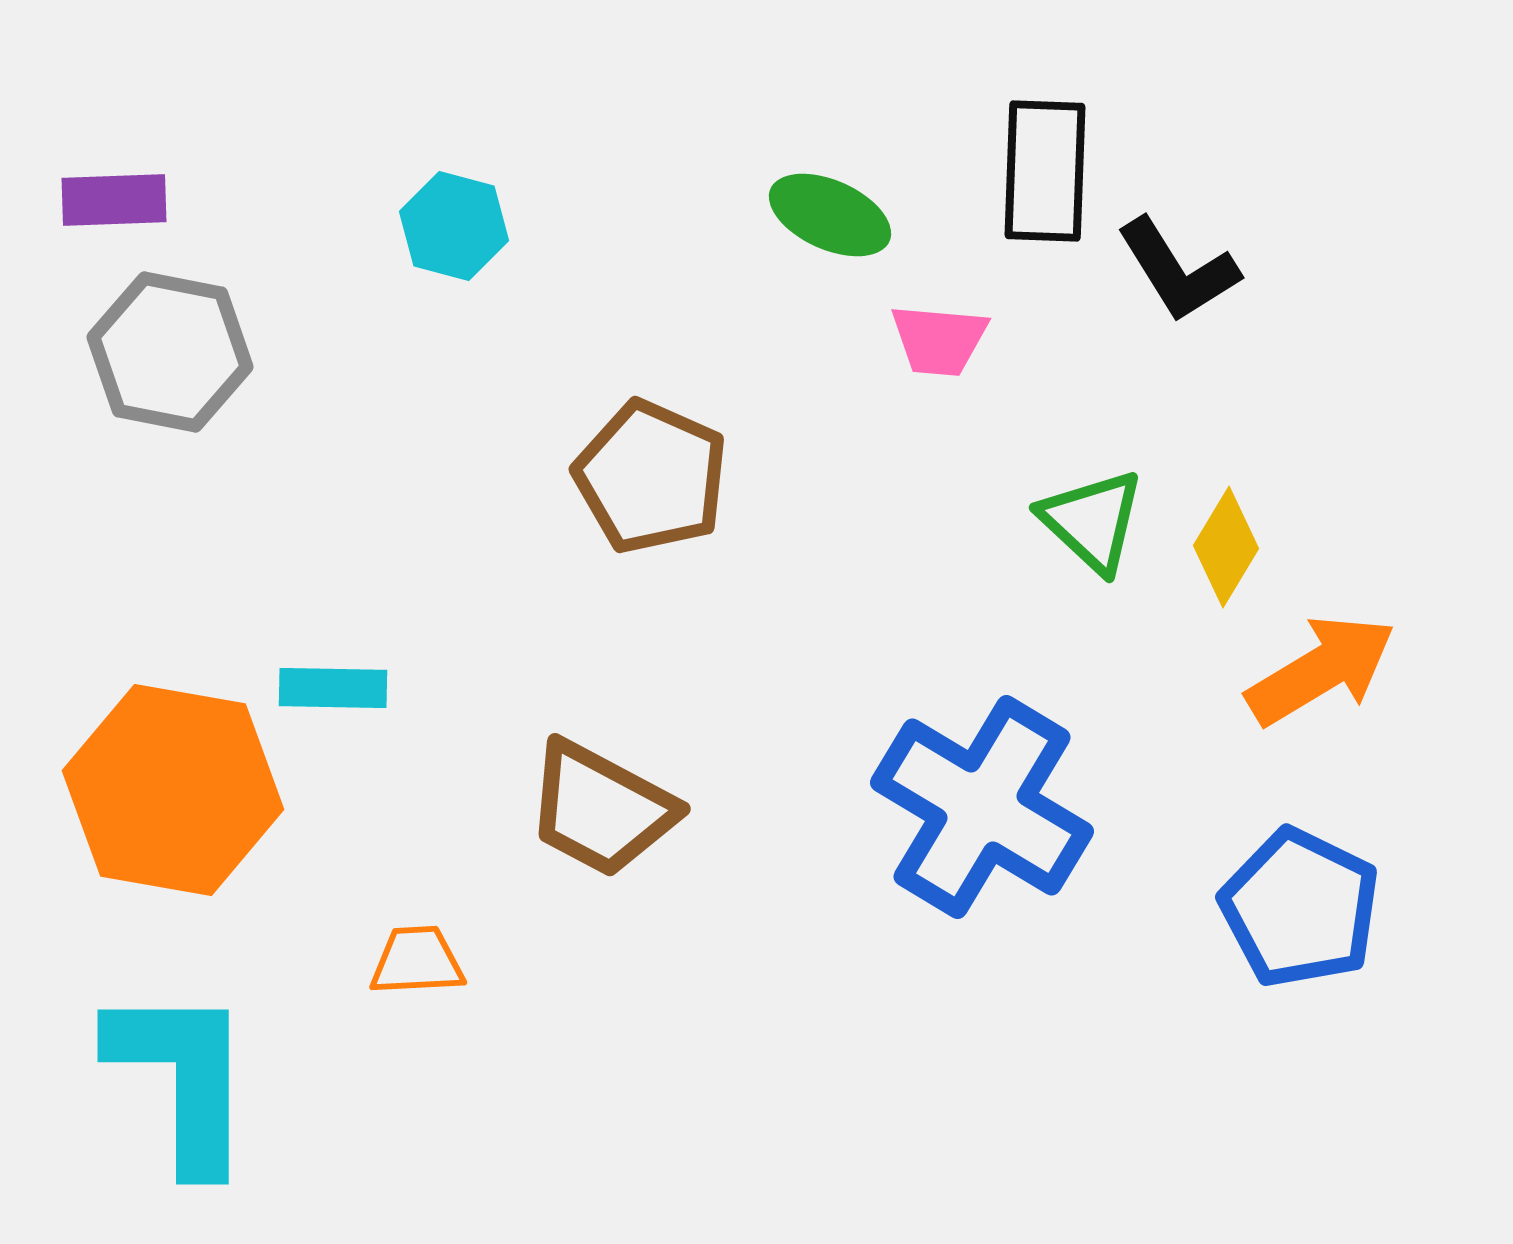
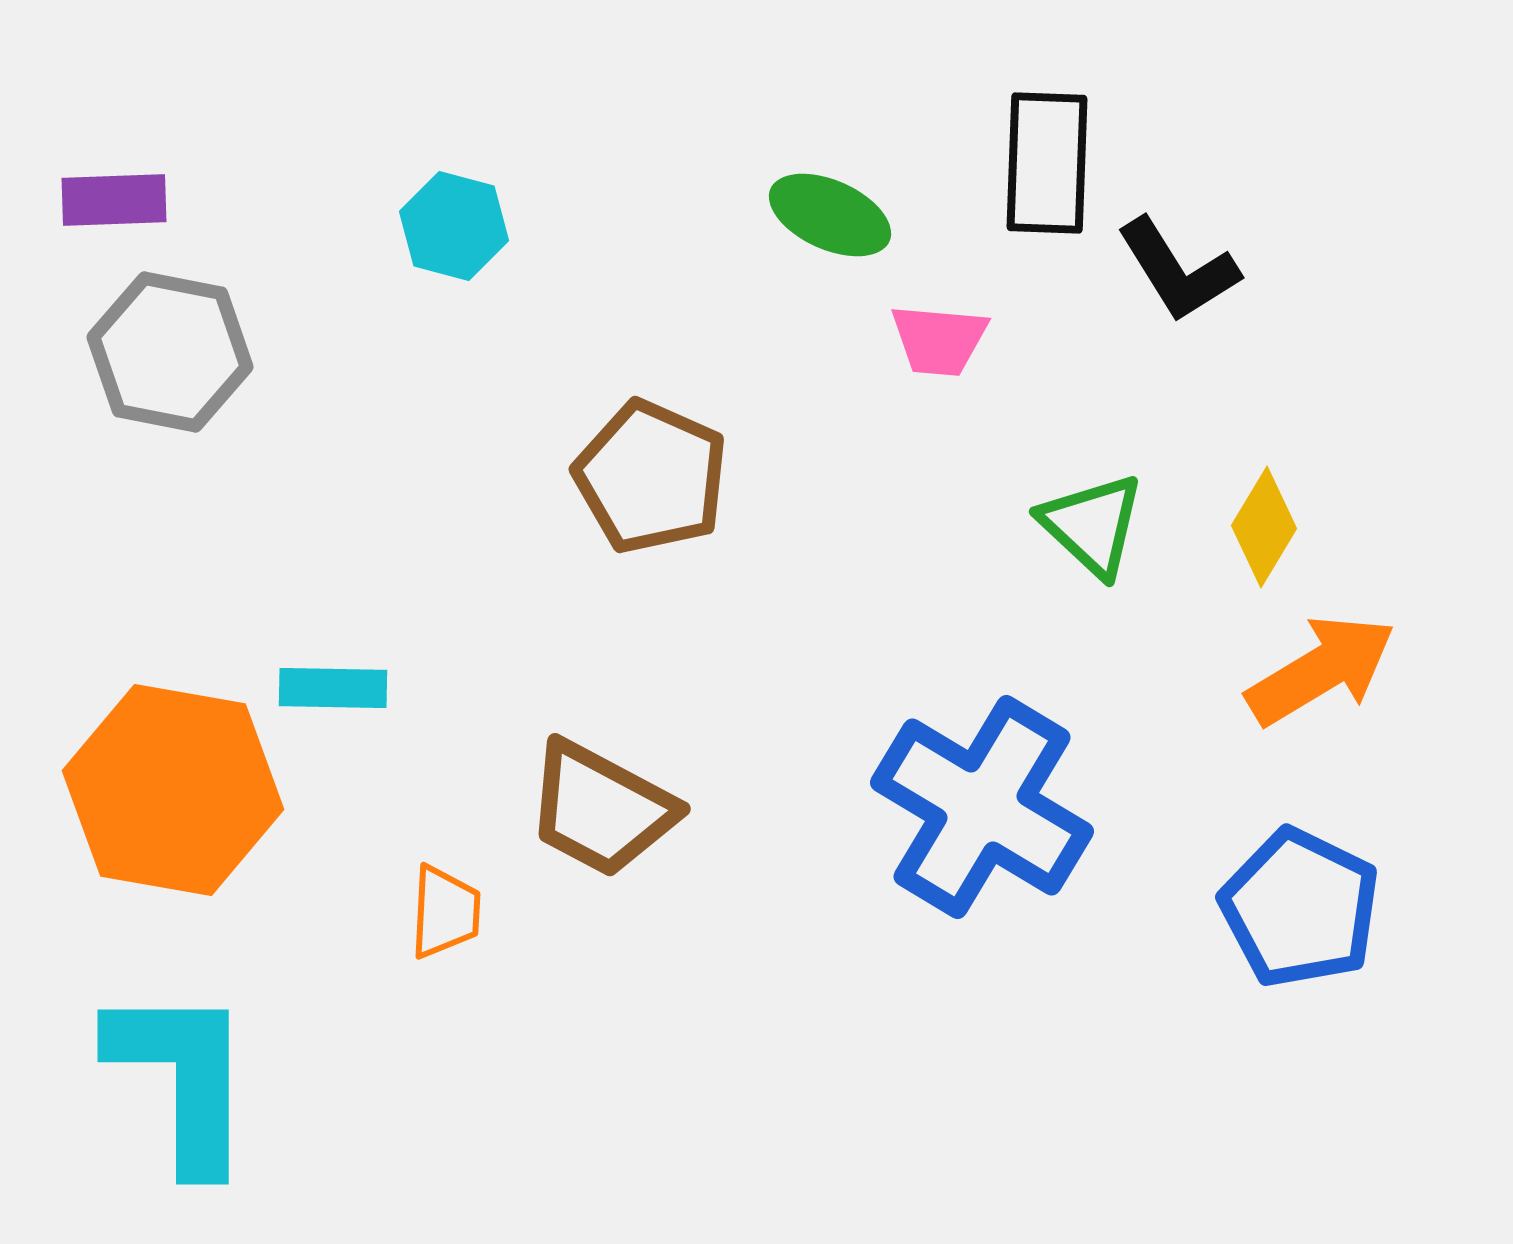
black rectangle: moved 2 px right, 8 px up
green triangle: moved 4 px down
yellow diamond: moved 38 px right, 20 px up
orange trapezoid: moved 28 px right, 49 px up; rotated 96 degrees clockwise
